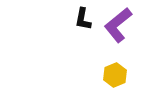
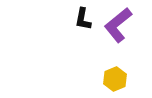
yellow hexagon: moved 4 px down
